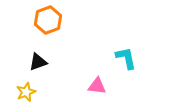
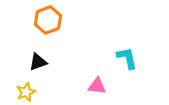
cyan L-shape: moved 1 px right
